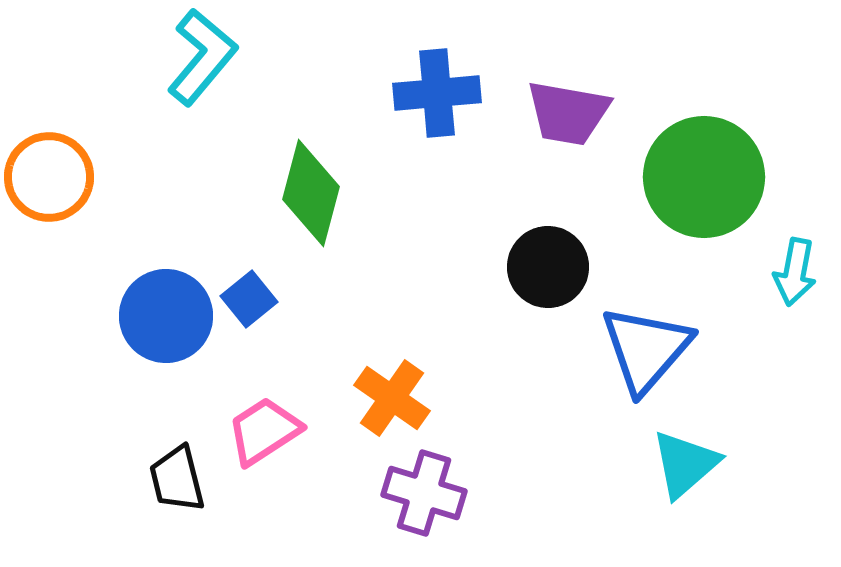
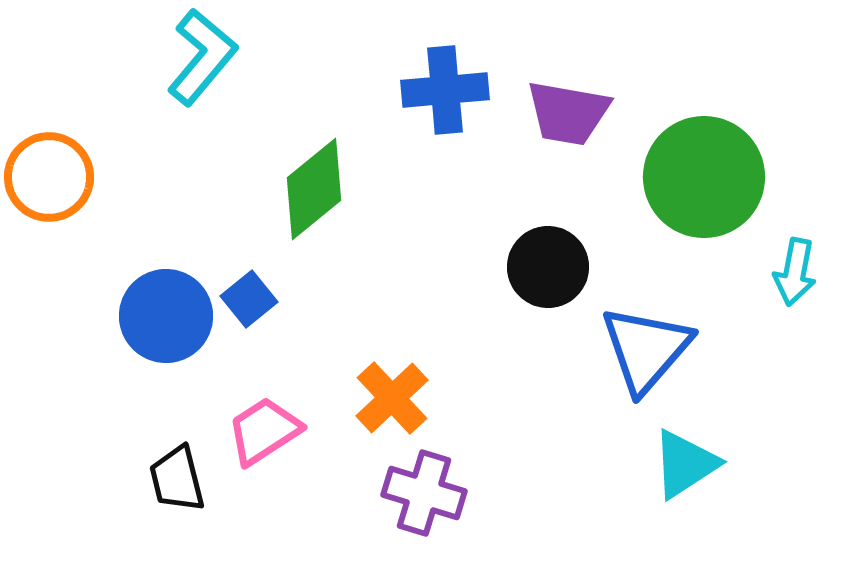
blue cross: moved 8 px right, 3 px up
green diamond: moved 3 px right, 4 px up; rotated 36 degrees clockwise
orange cross: rotated 12 degrees clockwise
cyan triangle: rotated 8 degrees clockwise
